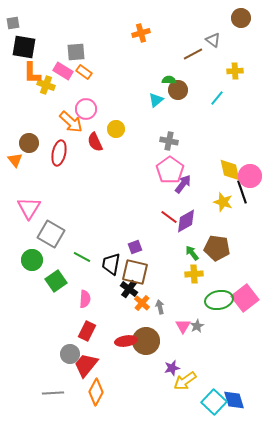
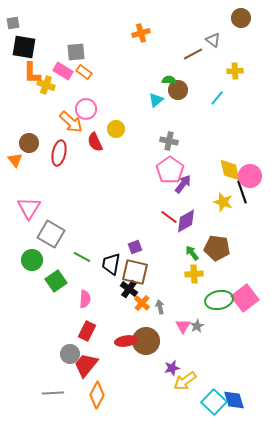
orange diamond at (96, 392): moved 1 px right, 3 px down
